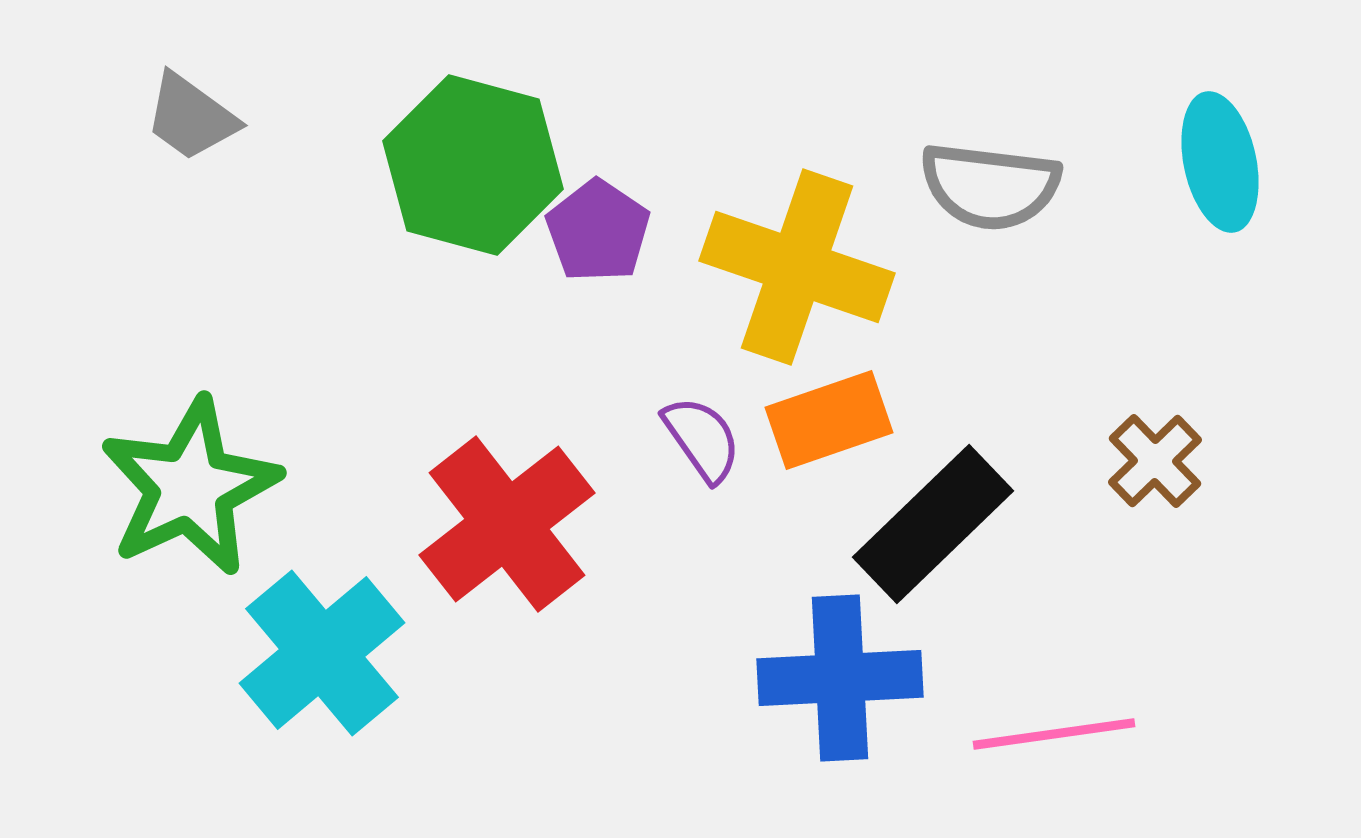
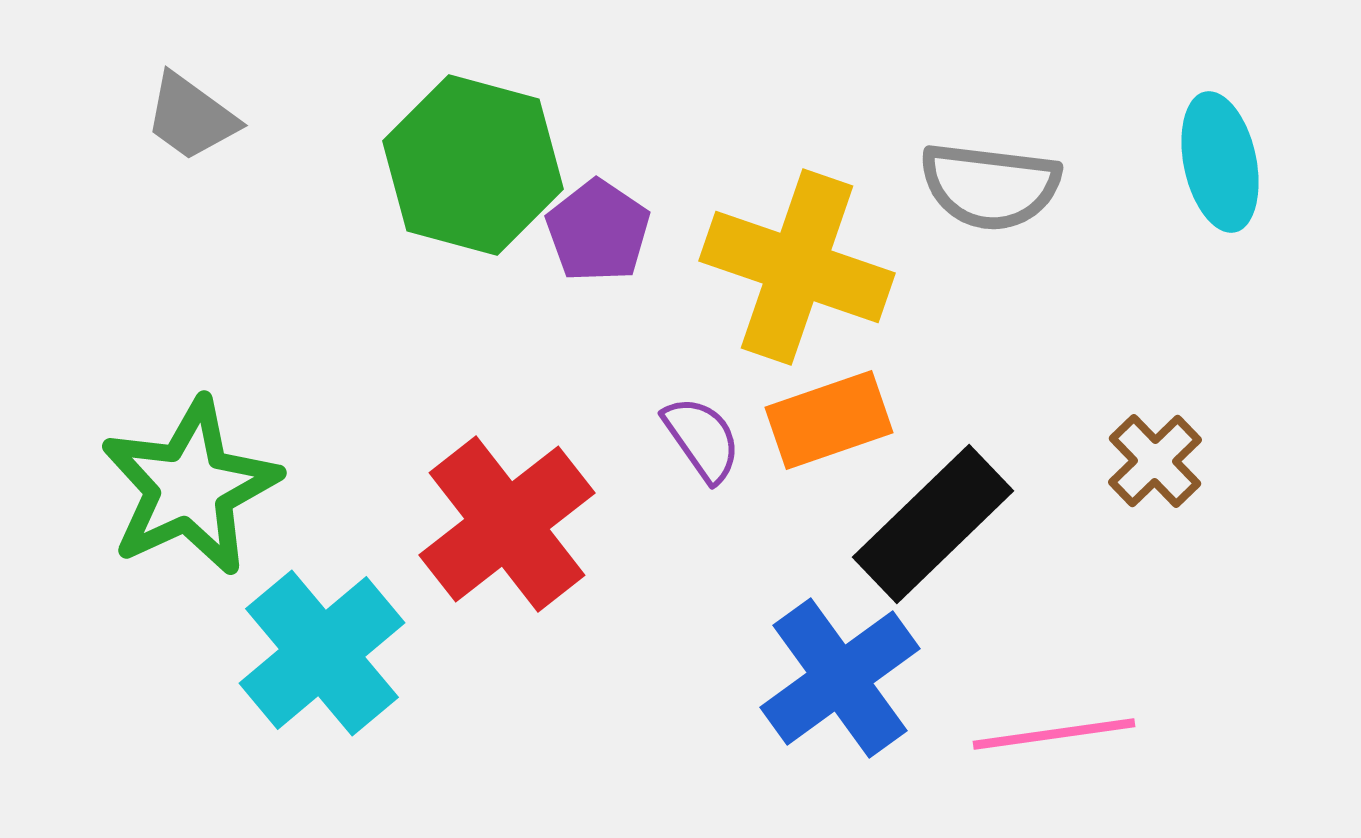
blue cross: rotated 33 degrees counterclockwise
